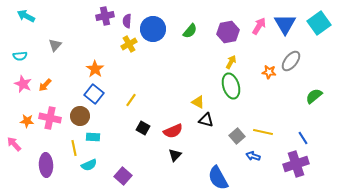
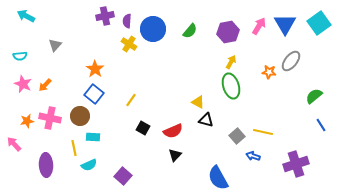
yellow cross at (129, 44): rotated 28 degrees counterclockwise
orange star at (27, 121): rotated 16 degrees counterclockwise
blue line at (303, 138): moved 18 px right, 13 px up
